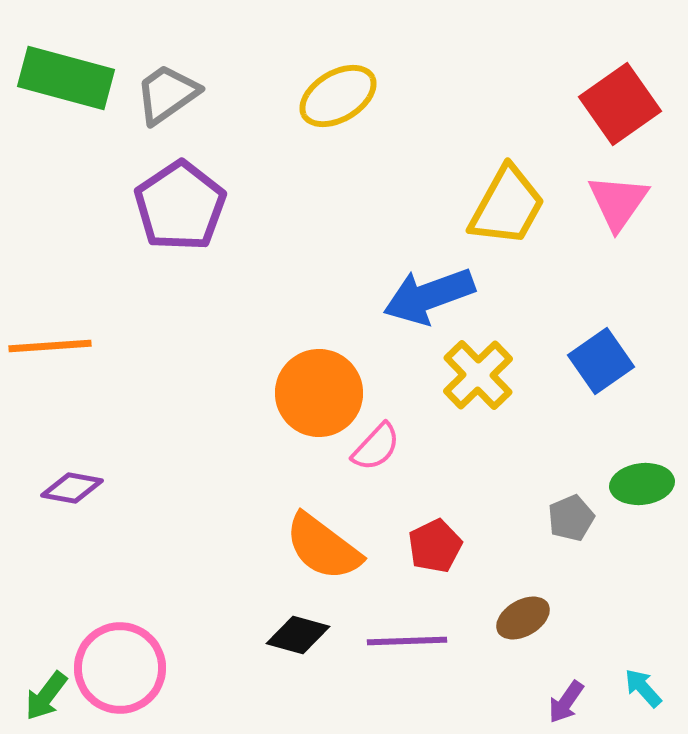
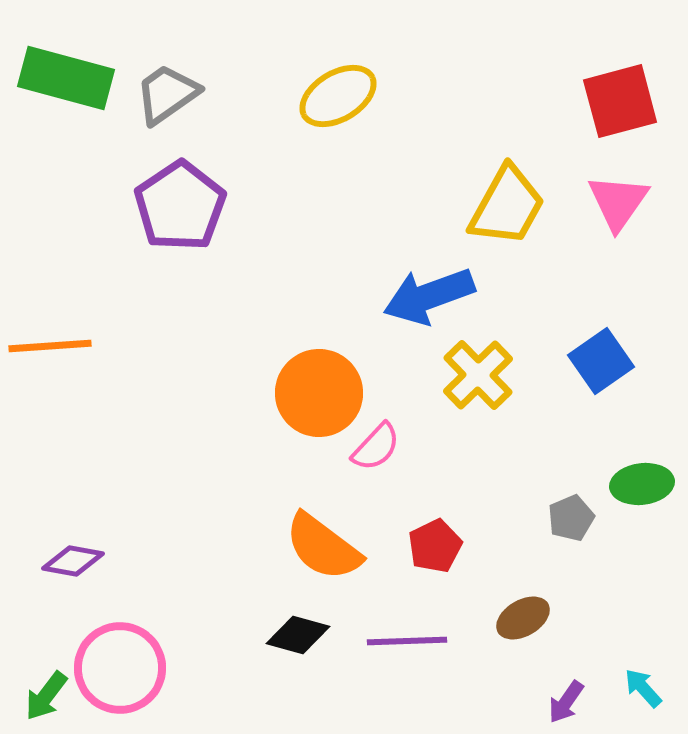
red square: moved 3 px up; rotated 20 degrees clockwise
purple diamond: moved 1 px right, 73 px down
